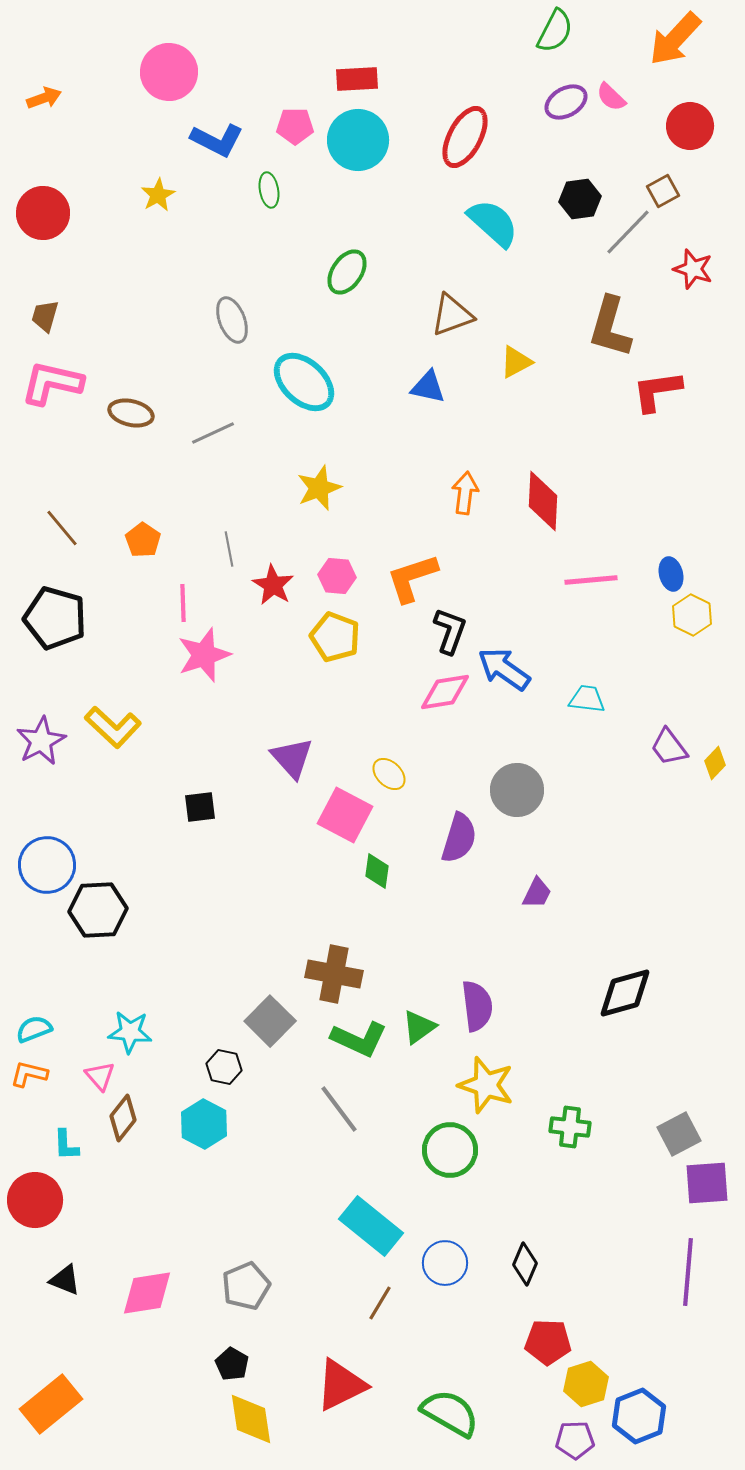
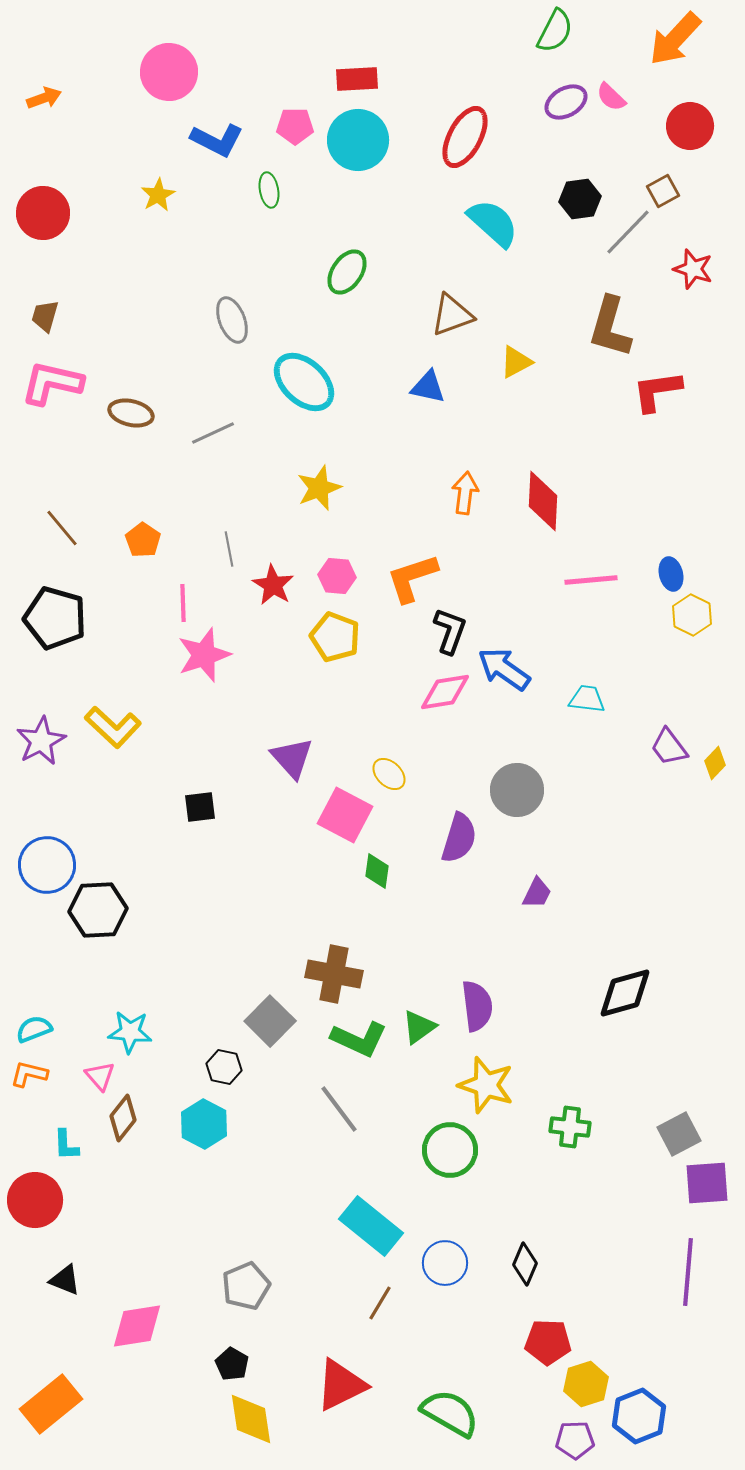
pink diamond at (147, 1293): moved 10 px left, 33 px down
